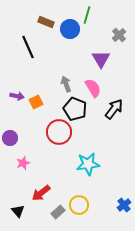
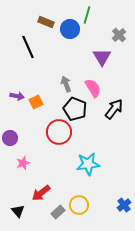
purple triangle: moved 1 px right, 2 px up
